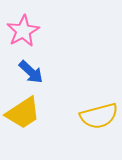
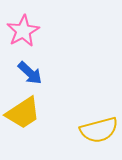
blue arrow: moved 1 px left, 1 px down
yellow semicircle: moved 14 px down
